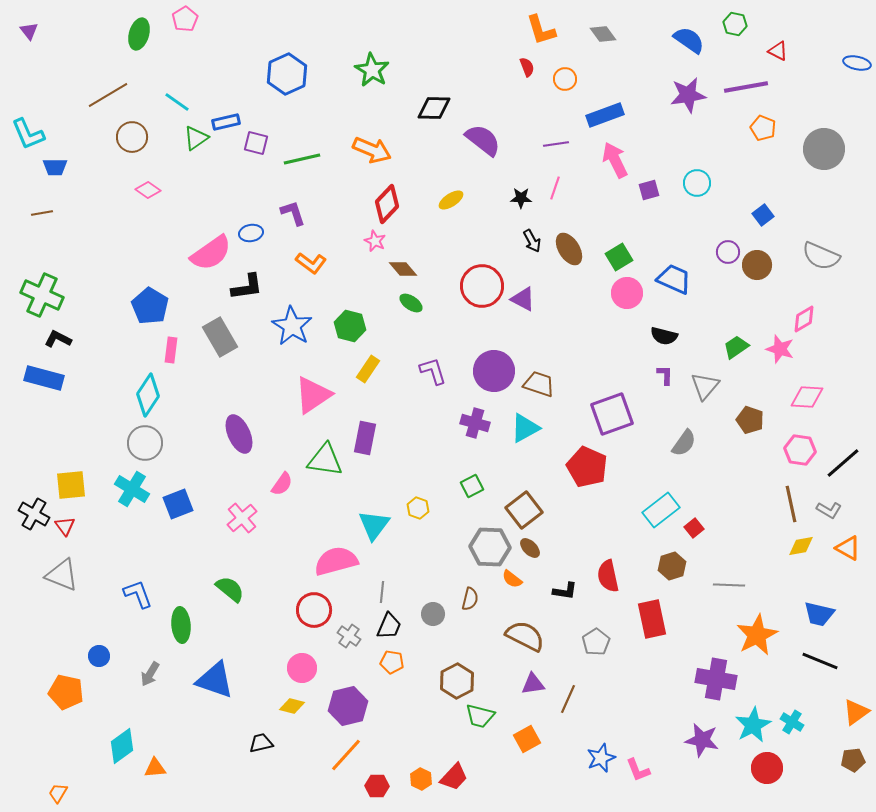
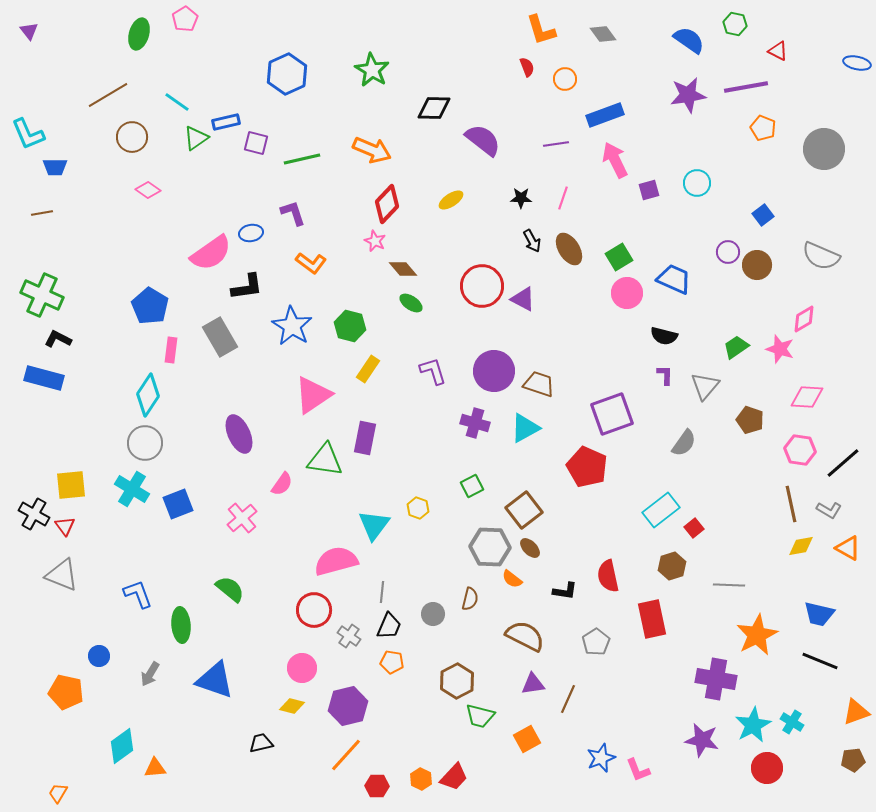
pink line at (555, 188): moved 8 px right, 10 px down
orange triangle at (856, 712): rotated 16 degrees clockwise
